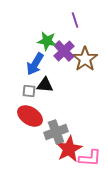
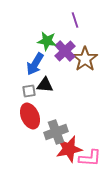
purple cross: moved 1 px right
gray square: rotated 16 degrees counterclockwise
red ellipse: rotated 35 degrees clockwise
red star: rotated 16 degrees clockwise
